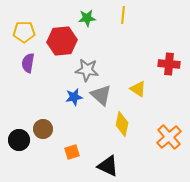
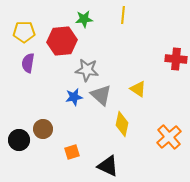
green star: moved 3 px left, 1 px down
red cross: moved 7 px right, 5 px up
